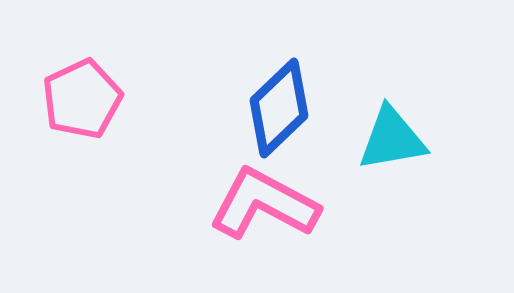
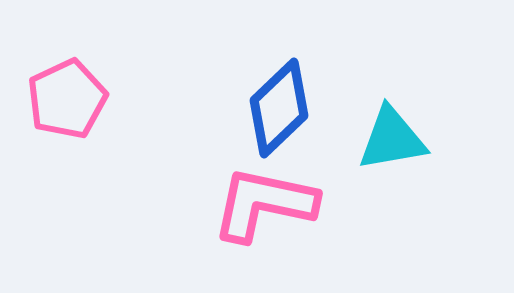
pink pentagon: moved 15 px left
pink L-shape: rotated 16 degrees counterclockwise
